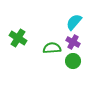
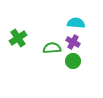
cyan semicircle: moved 2 px right, 1 px down; rotated 54 degrees clockwise
green cross: rotated 24 degrees clockwise
